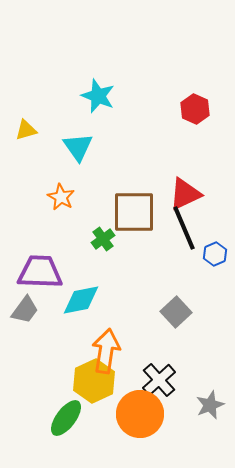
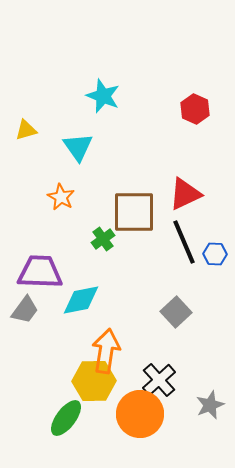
cyan star: moved 5 px right
black line: moved 14 px down
blue hexagon: rotated 25 degrees clockwise
yellow hexagon: rotated 24 degrees clockwise
